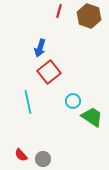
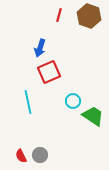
red line: moved 4 px down
red square: rotated 15 degrees clockwise
green trapezoid: moved 1 px right, 1 px up
red semicircle: moved 1 px down; rotated 16 degrees clockwise
gray circle: moved 3 px left, 4 px up
